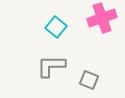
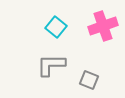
pink cross: moved 1 px right, 8 px down
gray L-shape: moved 1 px up
